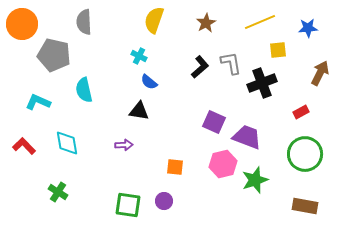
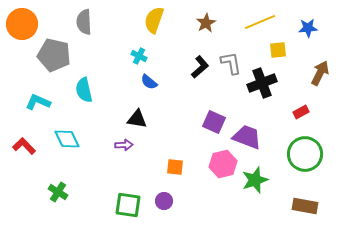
black triangle: moved 2 px left, 8 px down
cyan diamond: moved 4 px up; rotated 16 degrees counterclockwise
